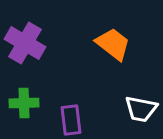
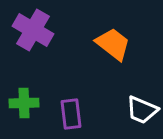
purple cross: moved 8 px right, 13 px up
white trapezoid: moved 1 px right, 1 px down; rotated 12 degrees clockwise
purple rectangle: moved 6 px up
